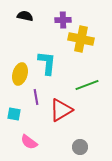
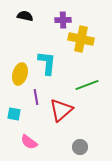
red triangle: rotated 10 degrees counterclockwise
